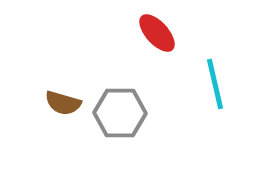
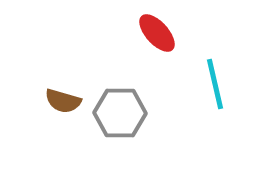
brown semicircle: moved 2 px up
